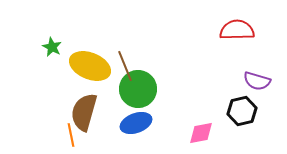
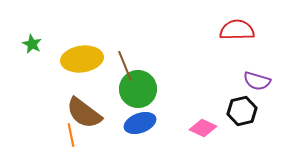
green star: moved 20 px left, 3 px up
yellow ellipse: moved 8 px left, 7 px up; rotated 30 degrees counterclockwise
brown semicircle: moved 1 px down; rotated 69 degrees counterclockwise
blue ellipse: moved 4 px right
pink diamond: moved 2 px right, 5 px up; rotated 36 degrees clockwise
